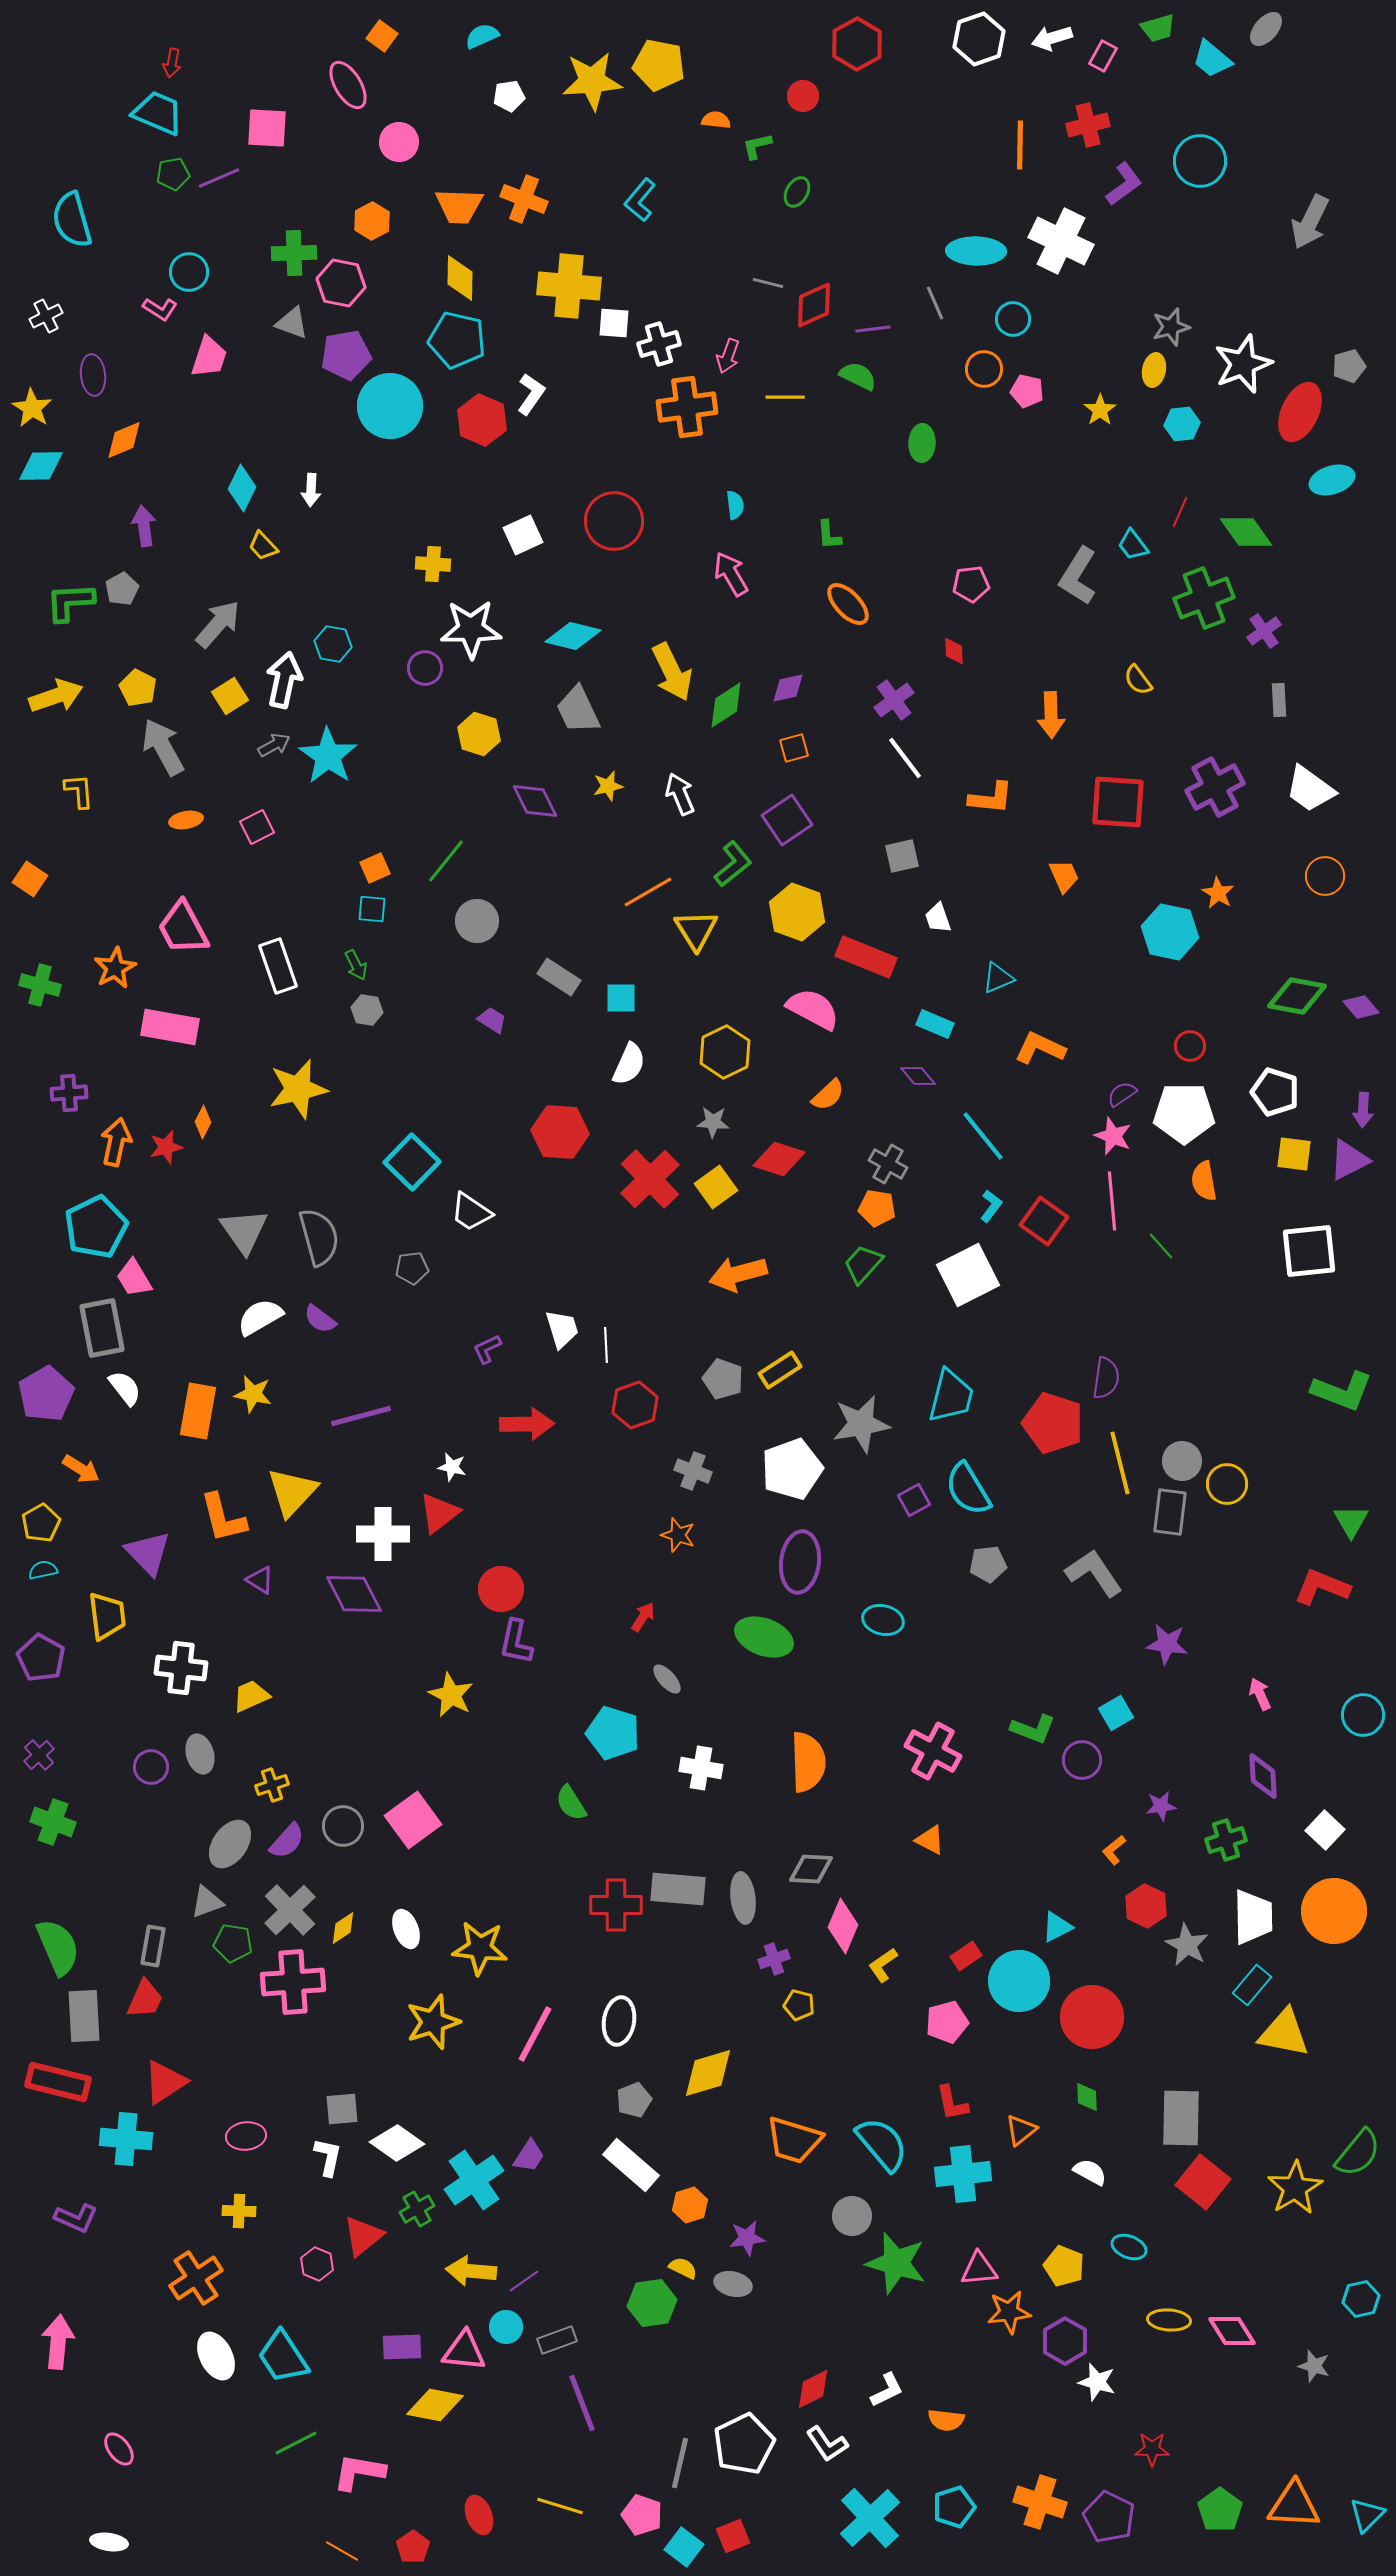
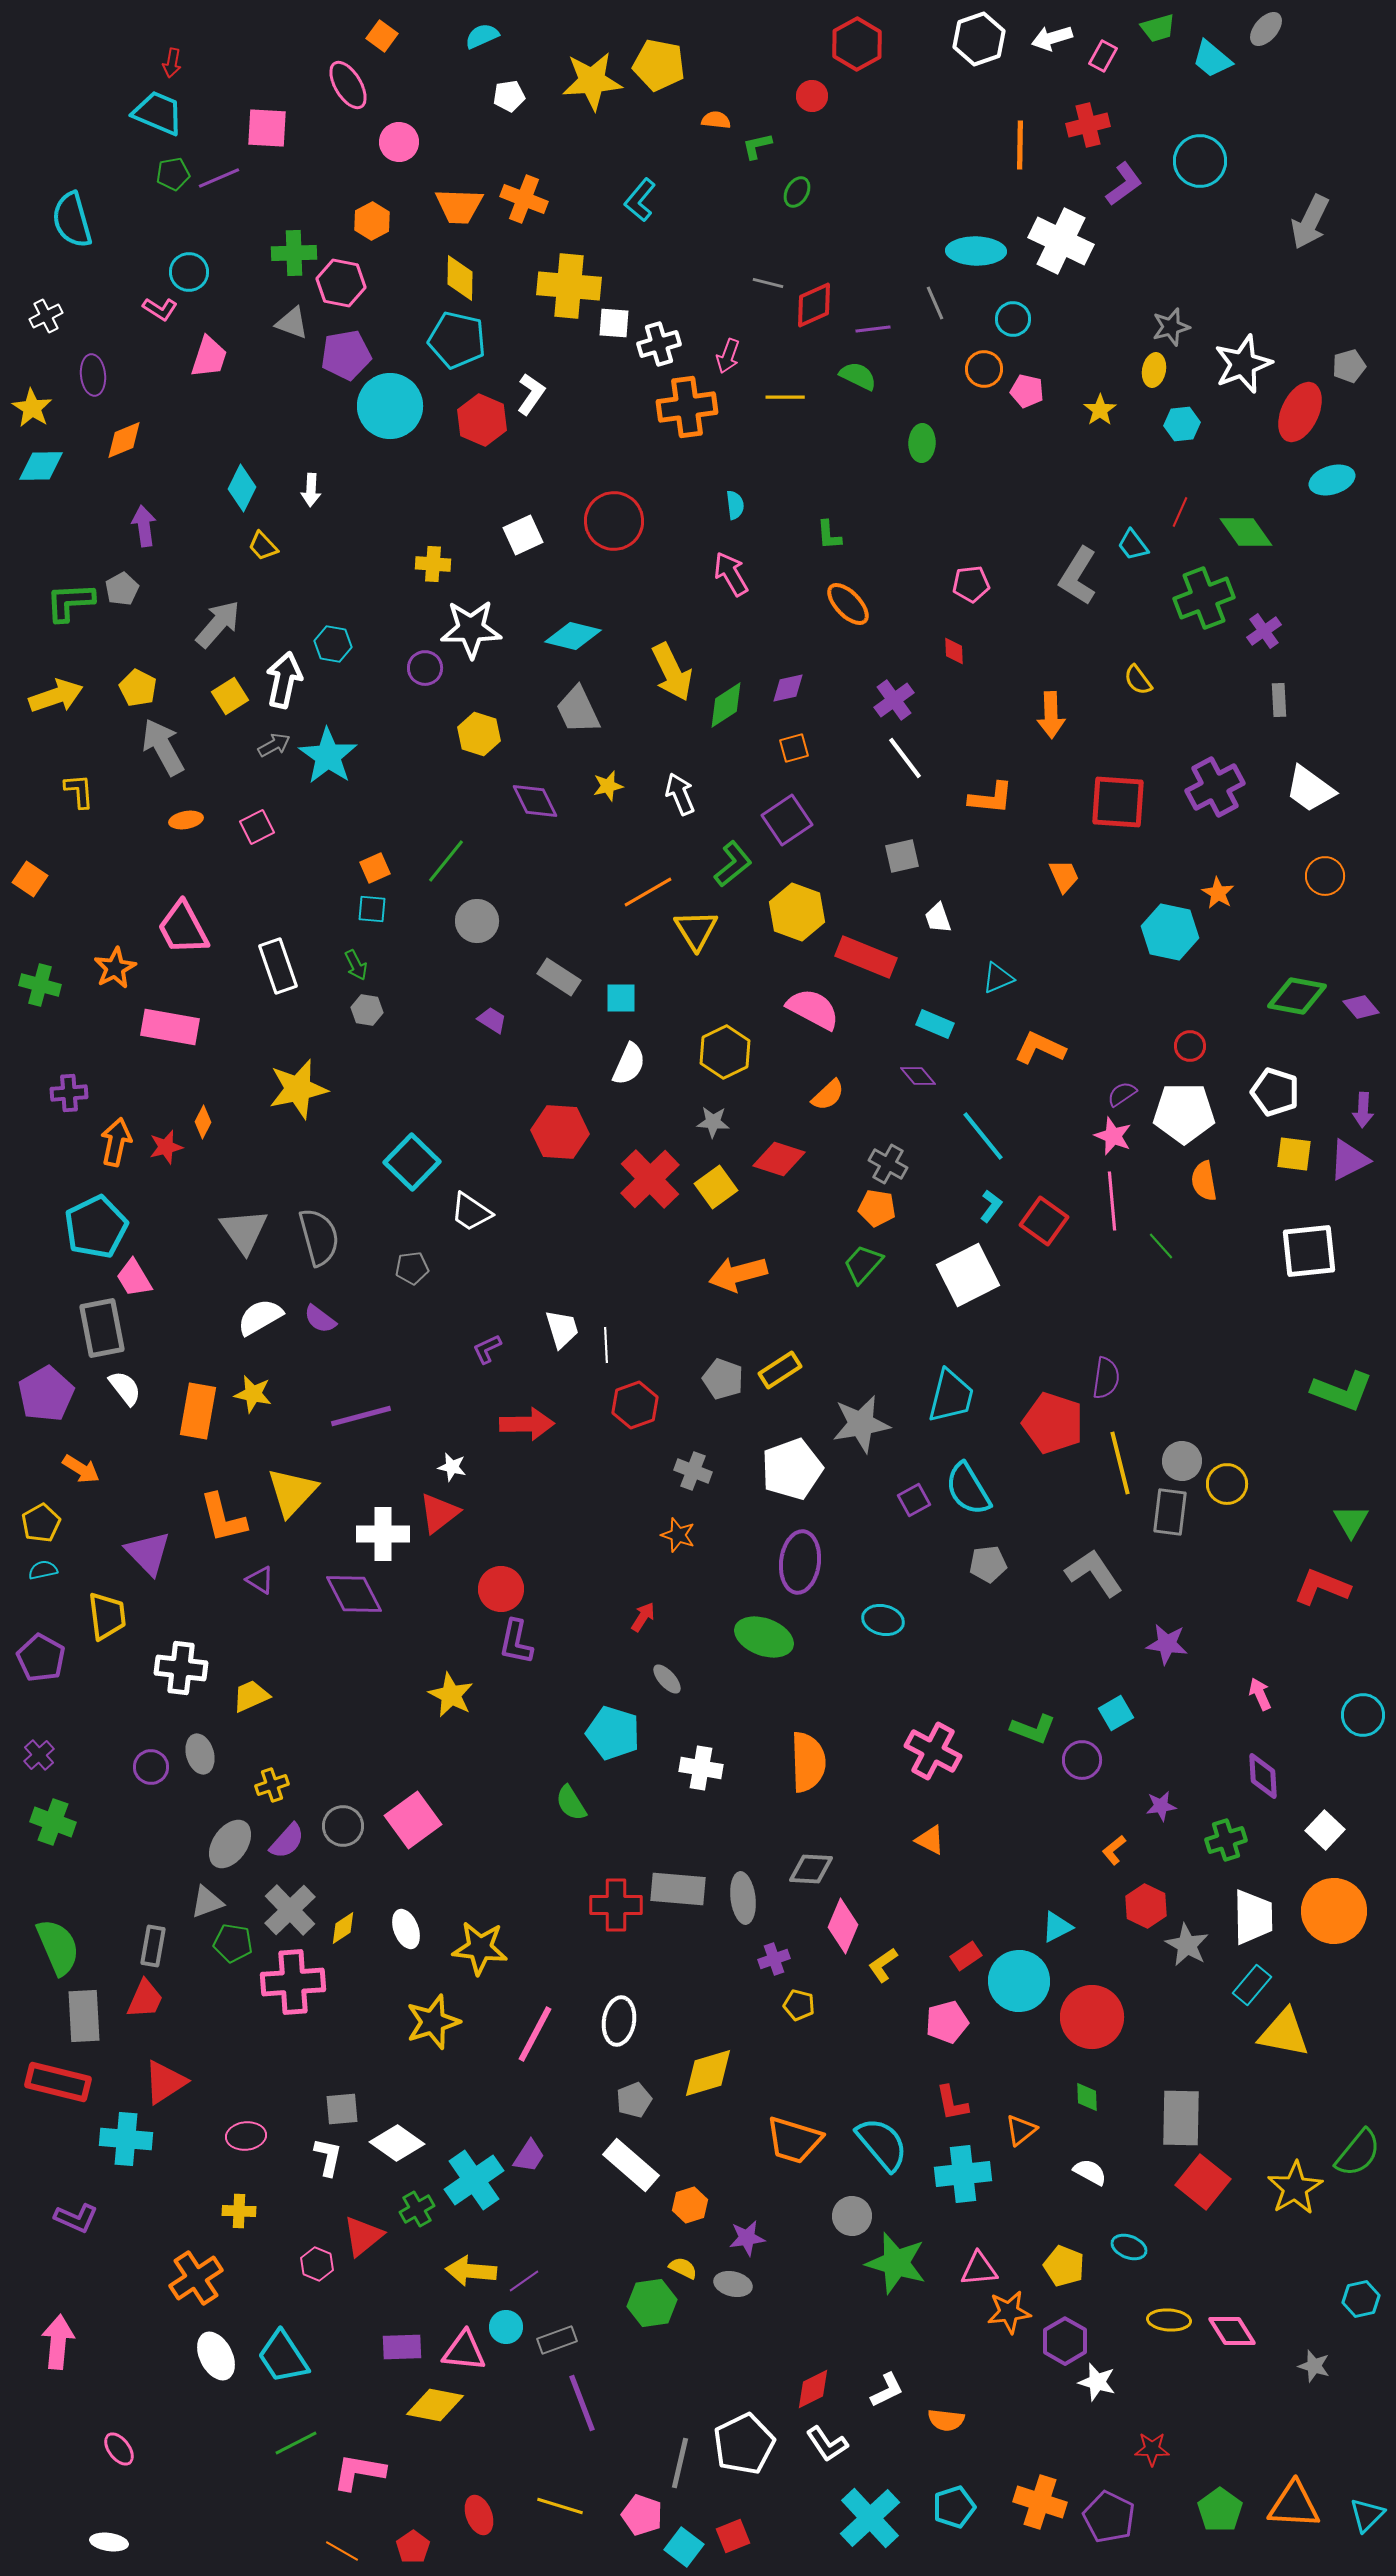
red circle at (803, 96): moved 9 px right
